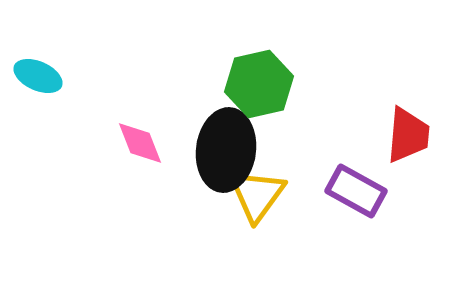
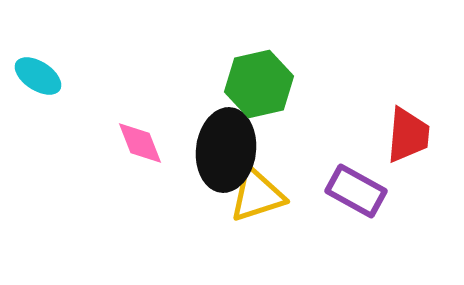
cyan ellipse: rotated 9 degrees clockwise
yellow triangle: rotated 36 degrees clockwise
